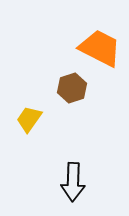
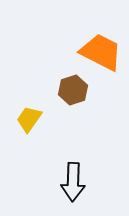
orange trapezoid: moved 1 px right, 4 px down
brown hexagon: moved 1 px right, 2 px down
